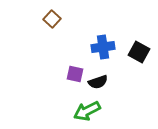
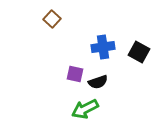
green arrow: moved 2 px left, 2 px up
